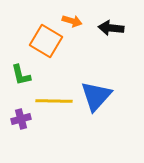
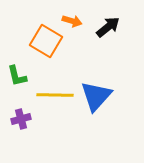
black arrow: moved 3 px left, 1 px up; rotated 135 degrees clockwise
green L-shape: moved 4 px left, 1 px down
yellow line: moved 1 px right, 6 px up
